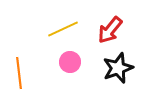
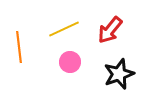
yellow line: moved 1 px right
black star: moved 1 px right, 6 px down
orange line: moved 26 px up
